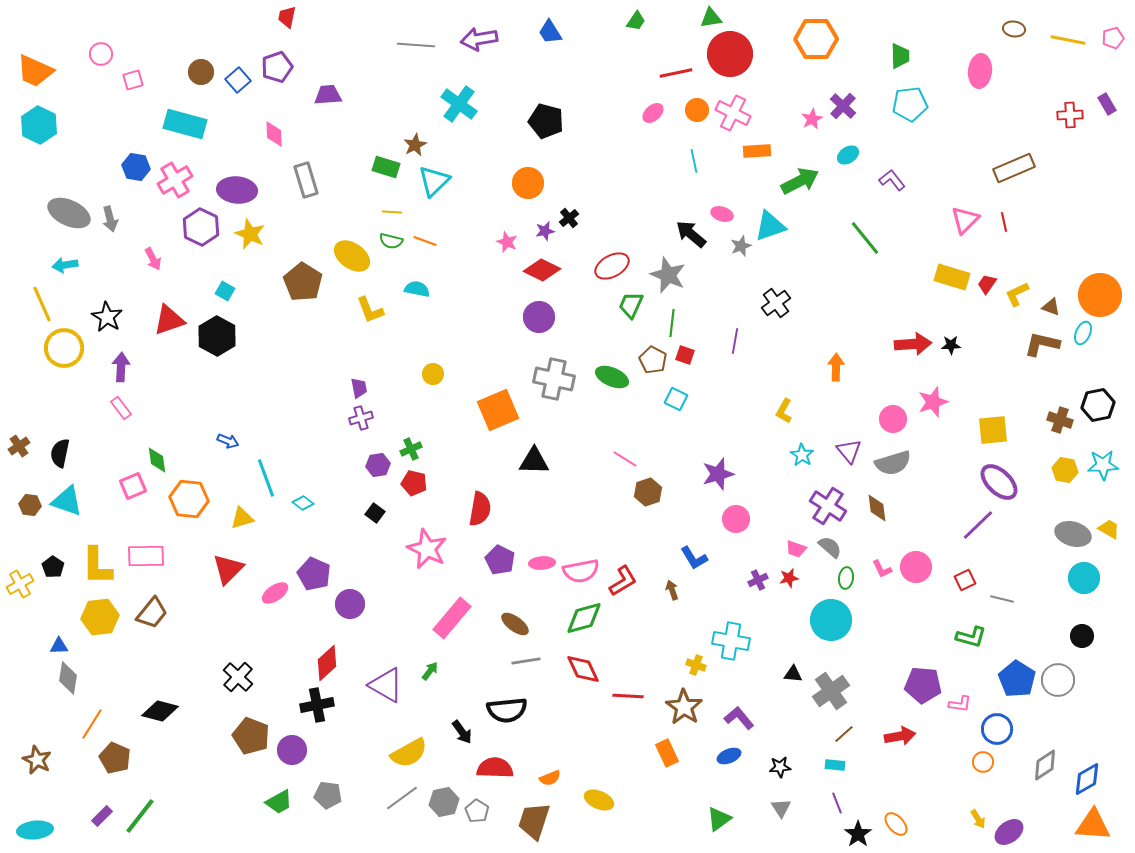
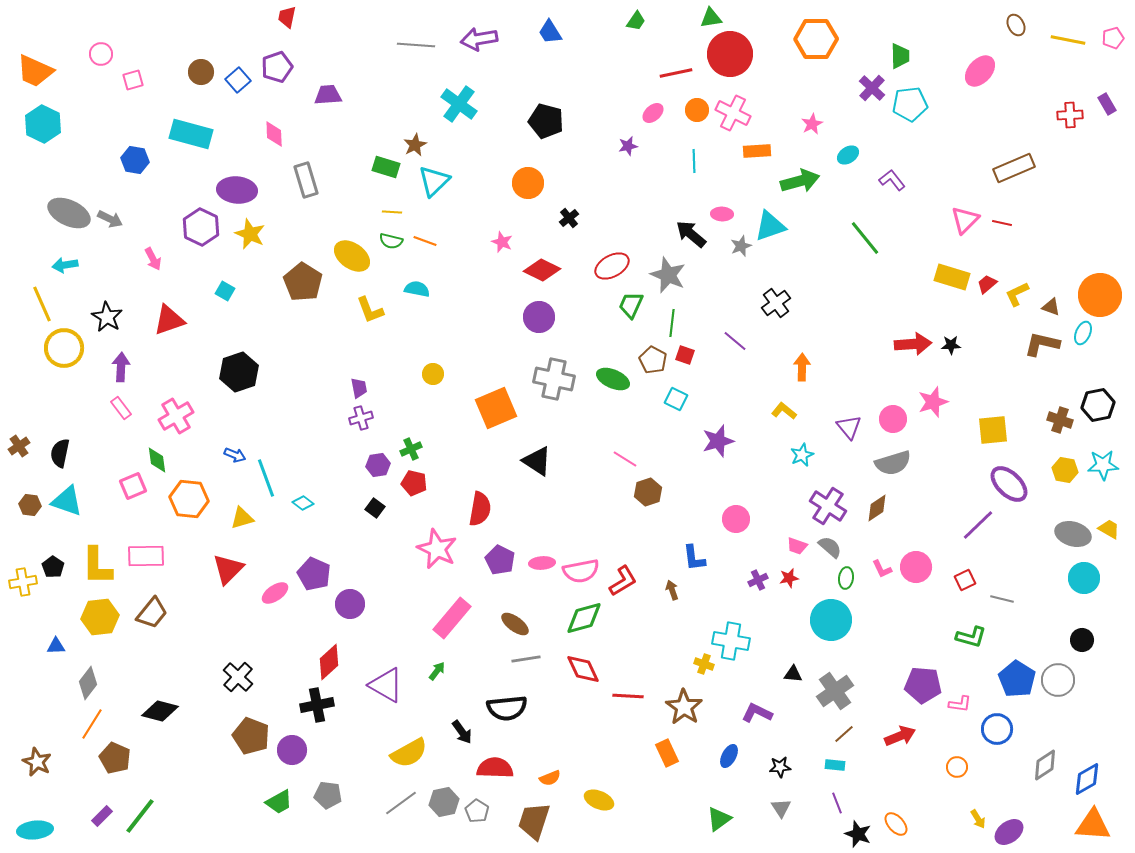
brown ellipse at (1014, 29): moved 2 px right, 4 px up; rotated 55 degrees clockwise
pink ellipse at (980, 71): rotated 36 degrees clockwise
purple cross at (843, 106): moved 29 px right, 18 px up
pink star at (812, 119): moved 5 px down
cyan rectangle at (185, 124): moved 6 px right, 10 px down
cyan hexagon at (39, 125): moved 4 px right, 1 px up
cyan line at (694, 161): rotated 10 degrees clockwise
blue hexagon at (136, 167): moved 1 px left, 7 px up
pink cross at (175, 180): moved 1 px right, 236 px down
green arrow at (800, 181): rotated 12 degrees clockwise
pink ellipse at (722, 214): rotated 15 degrees counterclockwise
gray arrow at (110, 219): rotated 50 degrees counterclockwise
red line at (1004, 222): moved 2 px left, 1 px down; rotated 66 degrees counterclockwise
purple star at (545, 231): moved 83 px right, 85 px up
pink star at (507, 242): moved 5 px left
red trapezoid at (987, 284): rotated 15 degrees clockwise
black hexagon at (217, 336): moved 22 px right, 36 px down; rotated 12 degrees clockwise
purple line at (735, 341): rotated 60 degrees counterclockwise
orange arrow at (836, 367): moved 34 px left
green ellipse at (612, 377): moved 1 px right, 2 px down
orange square at (498, 410): moved 2 px left, 2 px up
yellow L-shape at (784, 411): rotated 100 degrees clockwise
blue arrow at (228, 441): moved 7 px right, 14 px down
purple triangle at (849, 451): moved 24 px up
cyan star at (802, 455): rotated 15 degrees clockwise
black triangle at (534, 461): moved 3 px right; rotated 32 degrees clockwise
purple star at (718, 474): moved 33 px up
purple ellipse at (999, 482): moved 10 px right, 2 px down
brown diamond at (877, 508): rotated 64 degrees clockwise
black square at (375, 513): moved 5 px up
pink star at (427, 549): moved 10 px right
pink trapezoid at (796, 549): moved 1 px right, 3 px up
blue L-shape at (694, 558): rotated 24 degrees clockwise
yellow cross at (20, 584): moved 3 px right, 2 px up; rotated 20 degrees clockwise
black circle at (1082, 636): moved 4 px down
blue triangle at (59, 646): moved 3 px left
gray line at (526, 661): moved 2 px up
red diamond at (327, 663): moved 2 px right, 1 px up
yellow cross at (696, 665): moved 8 px right, 1 px up
green arrow at (430, 671): moved 7 px right
gray diamond at (68, 678): moved 20 px right, 5 px down; rotated 28 degrees clockwise
gray cross at (831, 691): moved 4 px right
black semicircle at (507, 710): moved 2 px up
purple L-shape at (739, 718): moved 18 px right, 5 px up; rotated 24 degrees counterclockwise
red arrow at (900, 736): rotated 12 degrees counterclockwise
blue ellipse at (729, 756): rotated 40 degrees counterclockwise
brown star at (37, 760): moved 2 px down
orange circle at (983, 762): moved 26 px left, 5 px down
gray line at (402, 798): moved 1 px left, 5 px down
black star at (858, 834): rotated 16 degrees counterclockwise
